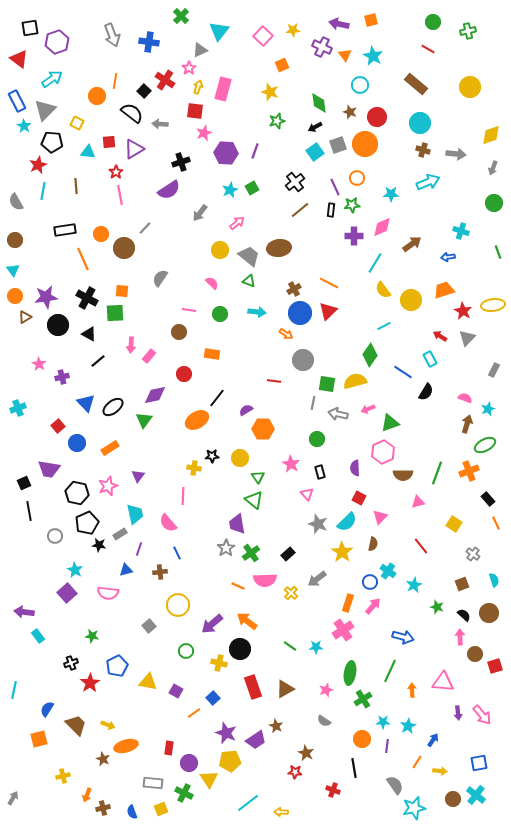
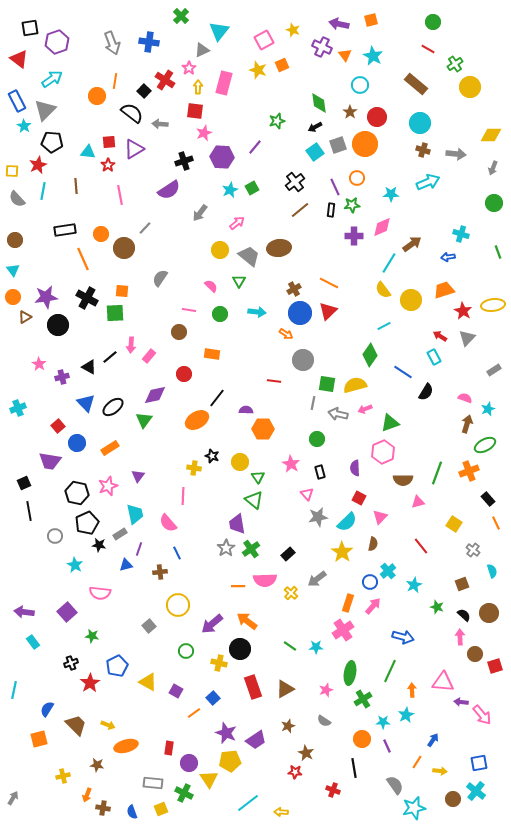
yellow star at (293, 30): rotated 24 degrees clockwise
green cross at (468, 31): moved 13 px left, 33 px down; rotated 21 degrees counterclockwise
gray arrow at (112, 35): moved 8 px down
pink square at (263, 36): moved 1 px right, 4 px down; rotated 18 degrees clockwise
gray triangle at (200, 50): moved 2 px right
yellow arrow at (198, 87): rotated 16 degrees counterclockwise
pink rectangle at (223, 89): moved 1 px right, 6 px up
yellow star at (270, 92): moved 12 px left, 22 px up
brown star at (350, 112): rotated 16 degrees clockwise
yellow square at (77, 123): moved 65 px left, 48 px down; rotated 24 degrees counterclockwise
yellow diamond at (491, 135): rotated 20 degrees clockwise
purple line at (255, 151): moved 4 px up; rotated 21 degrees clockwise
purple hexagon at (226, 153): moved 4 px left, 4 px down
black cross at (181, 162): moved 3 px right, 1 px up
red star at (116, 172): moved 8 px left, 7 px up
gray semicircle at (16, 202): moved 1 px right, 3 px up; rotated 12 degrees counterclockwise
cyan cross at (461, 231): moved 3 px down
cyan line at (375, 263): moved 14 px right
green triangle at (249, 281): moved 10 px left; rotated 40 degrees clockwise
pink semicircle at (212, 283): moved 1 px left, 3 px down
orange circle at (15, 296): moved 2 px left, 1 px down
black triangle at (89, 334): moved 33 px down
cyan rectangle at (430, 359): moved 4 px right, 2 px up
black line at (98, 361): moved 12 px right, 4 px up
gray rectangle at (494, 370): rotated 32 degrees clockwise
yellow semicircle at (355, 381): moved 4 px down
pink arrow at (368, 409): moved 3 px left
purple semicircle at (246, 410): rotated 32 degrees clockwise
black star at (212, 456): rotated 24 degrees clockwise
yellow circle at (240, 458): moved 4 px down
purple trapezoid at (49, 469): moved 1 px right, 8 px up
brown semicircle at (403, 475): moved 5 px down
gray star at (318, 524): moved 7 px up; rotated 30 degrees counterclockwise
green cross at (251, 553): moved 4 px up
gray cross at (473, 554): moved 4 px up
cyan star at (75, 570): moved 5 px up
blue triangle at (126, 570): moved 5 px up
cyan cross at (388, 571): rotated 14 degrees clockwise
cyan semicircle at (494, 580): moved 2 px left, 9 px up
orange line at (238, 586): rotated 24 degrees counterclockwise
purple square at (67, 593): moved 19 px down
pink semicircle at (108, 593): moved 8 px left
cyan rectangle at (38, 636): moved 5 px left, 6 px down
yellow triangle at (148, 682): rotated 18 degrees clockwise
purple arrow at (458, 713): moved 3 px right, 11 px up; rotated 104 degrees clockwise
brown star at (276, 726): moved 12 px right; rotated 24 degrees clockwise
cyan star at (408, 726): moved 2 px left, 11 px up
purple line at (387, 746): rotated 32 degrees counterclockwise
brown star at (103, 759): moved 6 px left, 6 px down; rotated 16 degrees counterclockwise
cyan cross at (476, 795): moved 4 px up
brown cross at (103, 808): rotated 24 degrees clockwise
